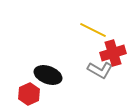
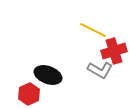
red cross: moved 1 px right, 2 px up
